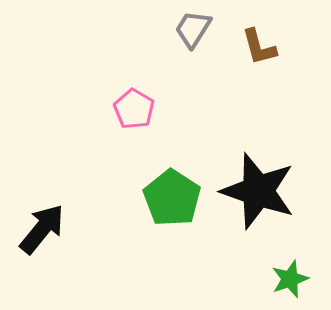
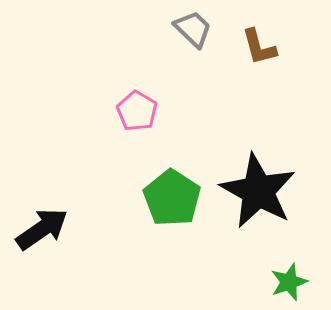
gray trapezoid: rotated 102 degrees clockwise
pink pentagon: moved 3 px right, 2 px down
black star: rotated 10 degrees clockwise
black arrow: rotated 16 degrees clockwise
green star: moved 1 px left, 3 px down
